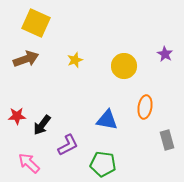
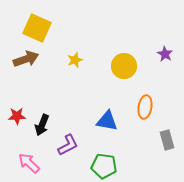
yellow square: moved 1 px right, 5 px down
blue triangle: moved 1 px down
black arrow: rotated 15 degrees counterclockwise
green pentagon: moved 1 px right, 2 px down
